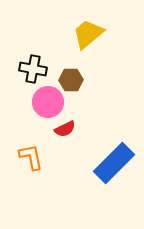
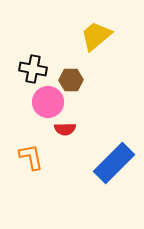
yellow trapezoid: moved 8 px right, 2 px down
red semicircle: rotated 25 degrees clockwise
